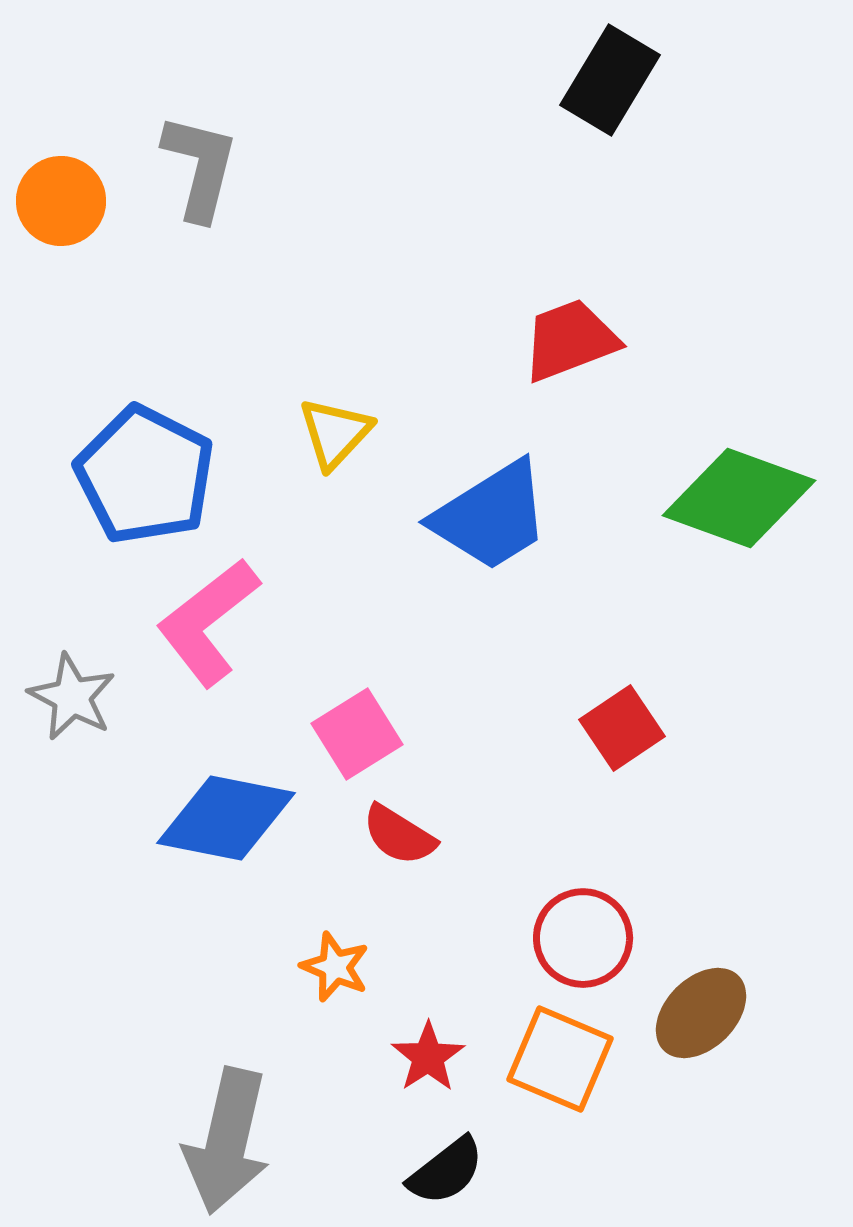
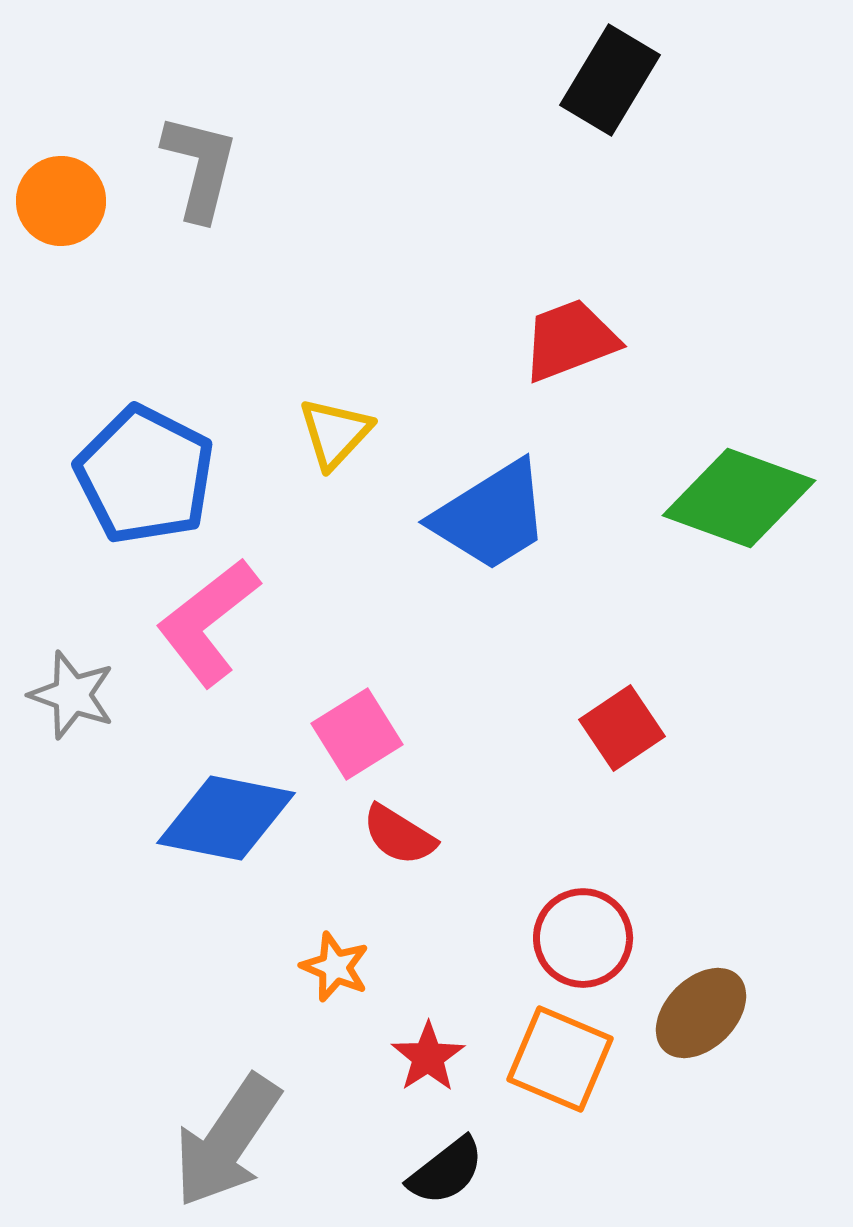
gray star: moved 2 px up; rotated 8 degrees counterclockwise
gray arrow: rotated 21 degrees clockwise
